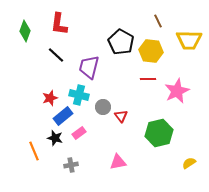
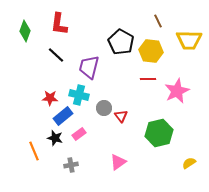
red star: rotated 21 degrees clockwise
gray circle: moved 1 px right, 1 px down
pink rectangle: moved 1 px down
pink triangle: rotated 24 degrees counterclockwise
